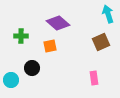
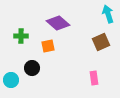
orange square: moved 2 px left
